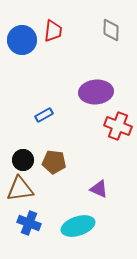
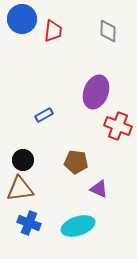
gray diamond: moved 3 px left, 1 px down
blue circle: moved 21 px up
purple ellipse: rotated 64 degrees counterclockwise
brown pentagon: moved 22 px right
